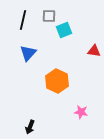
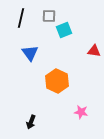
black line: moved 2 px left, 2 px up
blue triangle: moved 2 px right; rotated 18 degrees counterclockwise
black arrow: moved 1 px right, 5 px up
